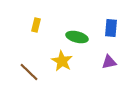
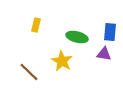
blue rectangle: moved 1 px left, 4 px down
purple triangle: moved 5 px left, 8 px up; rotated 21 degrees clockwise
